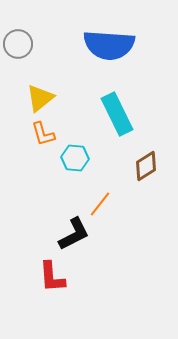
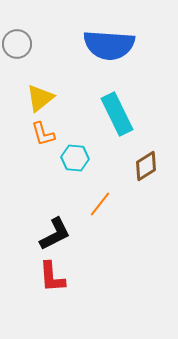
gray circle: moved 1 px left
black L-shape: moved 19 px left
